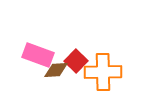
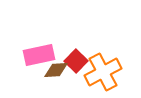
pink rectangle: moved 1 px right; rotated 32 degrees counterclockwise
orange cross: rotated 27 degrees counterclockwise
